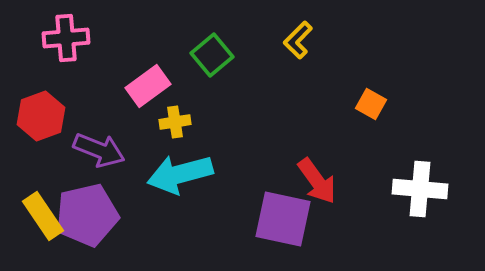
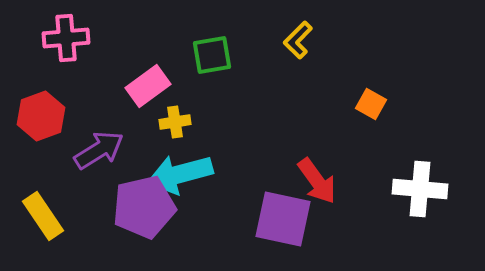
green square: rotated 30 degrees clockwise
purple arrow: rotated 54 degrees counterclockwise
purple pentagon: moved 57 px right, 8 px up
